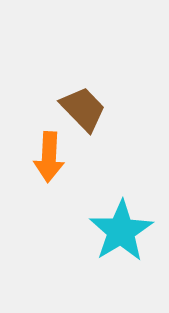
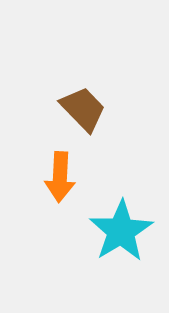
orange arrow: moved 11 px right, 20 px down
